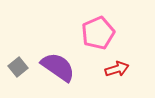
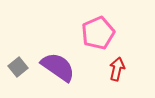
red arrow: rotated 60 degrees counterclockwise
